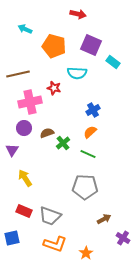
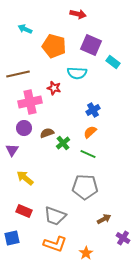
yellow arrow: rotated 18 degrees counterclockwise
gray trapezoid: moved 5 px right
